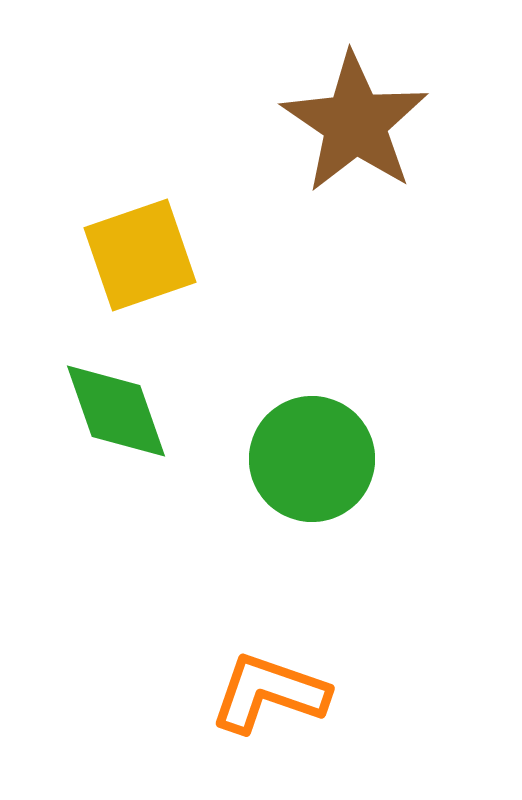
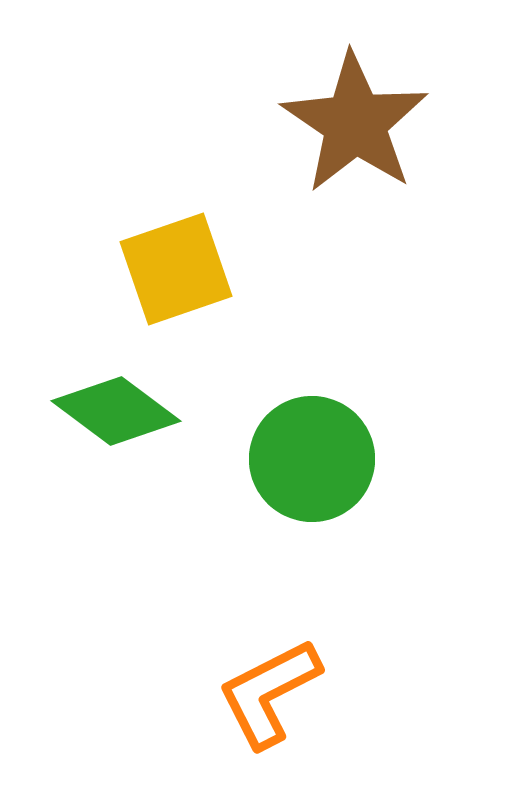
yellow square: moved 36 px right, 14 px down
green diamond: rotated 34 degrees counterclockwise
orange L-shape: rotated 46 degrees counterclockwise
